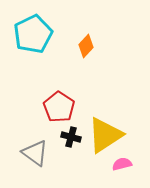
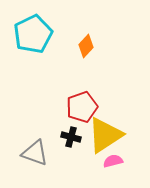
red pentagon: moved 23 px right; rotated 20 degrees clockwise
gray triangle: rotated 16 degrees counterclockwise
pink semicircle: moved 9 px left, 3 px up
